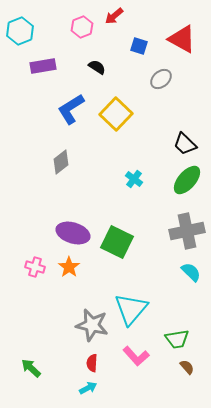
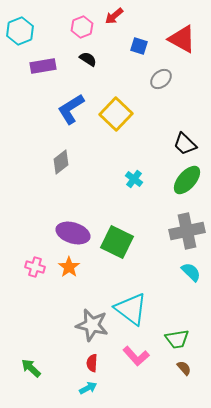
black semicircle: moved 9 px left, 8 px up
cyan triangle: rotated 33 degrees counterclockwise
brown semicircle: moved 3 px left, 1 px down
